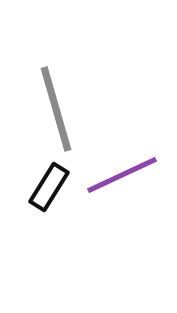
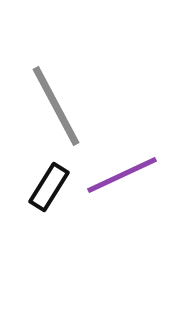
gray line: moved 3 px up; rotated 12 degrees counterclockwise
